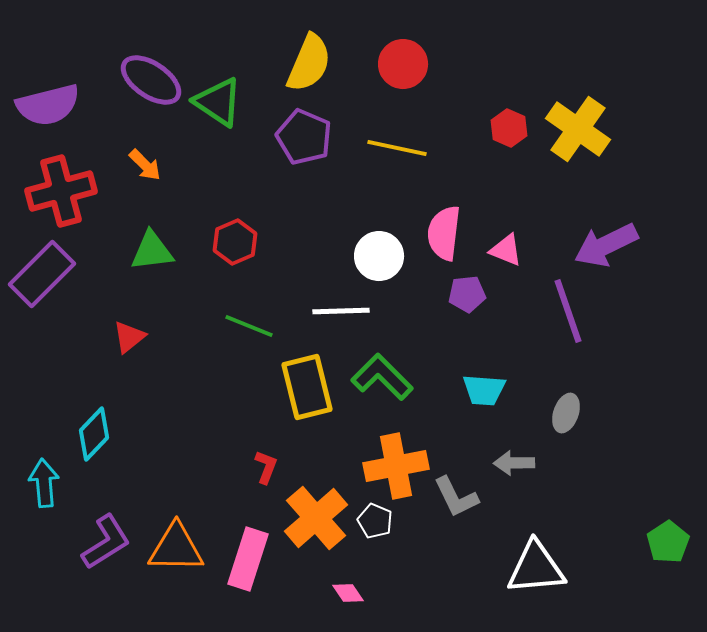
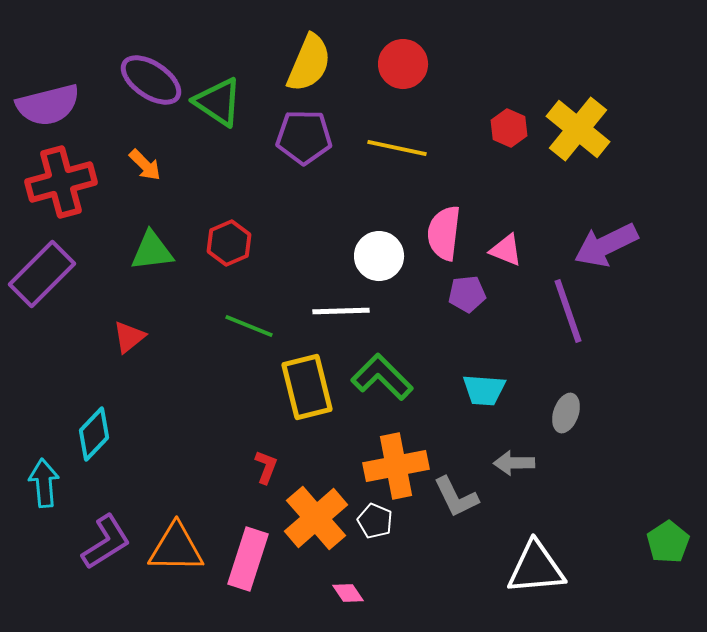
yellow cross at (578, 129): rotated 4 degrees clockwise
purple pentagon at (304, 137): rotated 22 degrees counterclockwise
red cross at (61, 191): moved 9 px up
red hexagon at (235, 242): moved 6 px left, 1 px down
